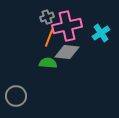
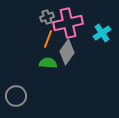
pink cross: moved 1 px right, 3 px up
cyan cross: moved 1 px right
orange line: moved 1 px left, 1 px down
gray diamond: rotated 60 degrees counterclockwise
